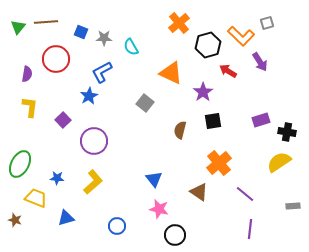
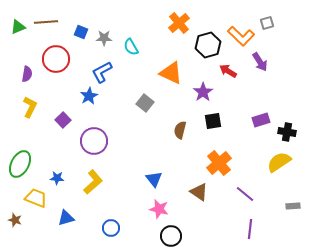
green triangle at (18, 27): rotated 28 degrees clockwise
yellow L-shape at (30, 107): rotated 20 degrees clockwise
blue circle at (117, 226): moved 6 px left, 2 px down
black circle at (175, 235): moved 4 px left, 1 px down
